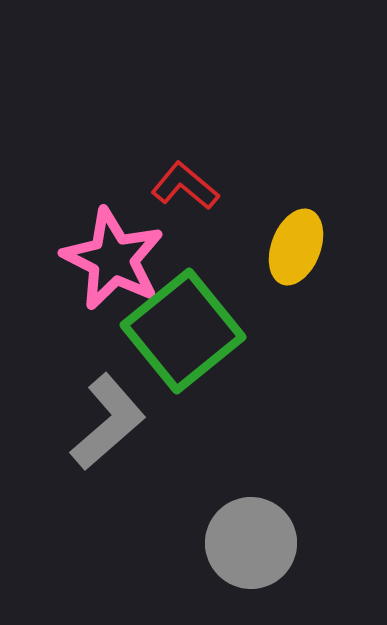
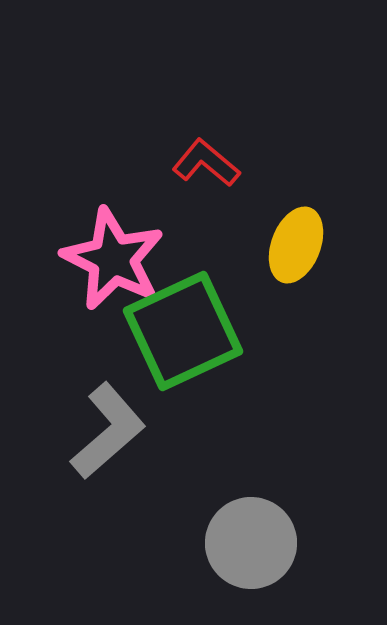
red L-shape: moved 21 px right, 23 px up
yellow ellipse: moved 2 px up
green square: rotated 14 degrees clockwise
gray L-shape: moved 9 px down
